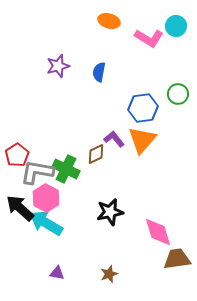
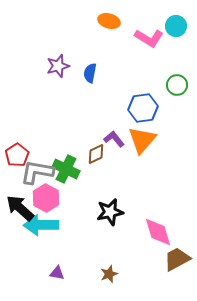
blue semicircle: moved 9 px left, 1 px down
green circle: moved 1 px left, 9 px up
cyan arrow: moved 5 px left, 2 px down; rotated 32 degrees counterclockwise
brown trapezoid: rotated 20 degrees counterclockwise
